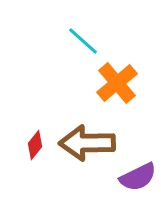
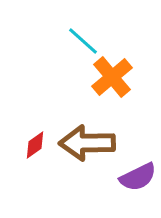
orange cross: moved 5 px left, 6 px up
red diamond: rotated 16 degrees clockwise
